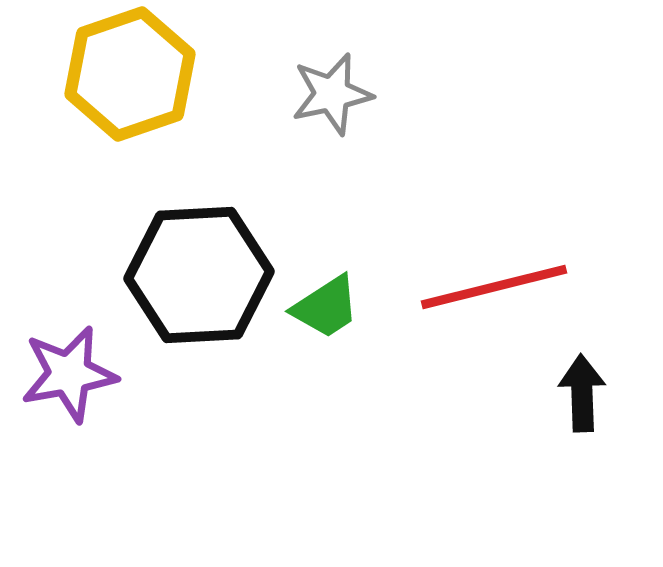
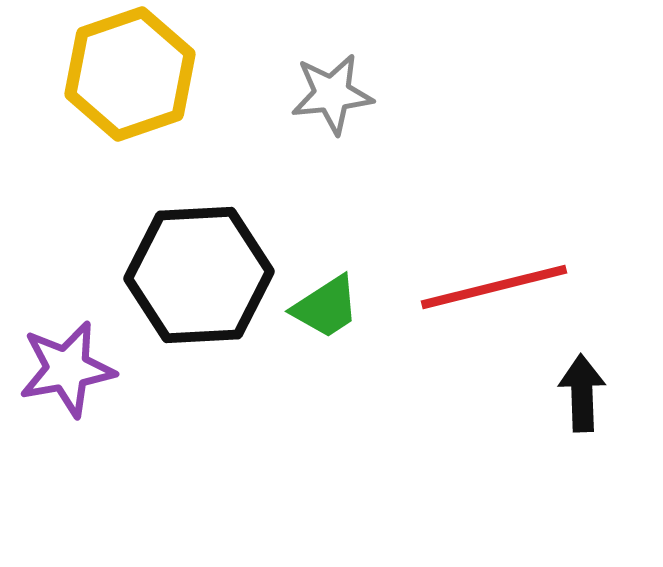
gray star: rotated 6 degrees clockwise
purple star: moved 2 px left, 5 px up
